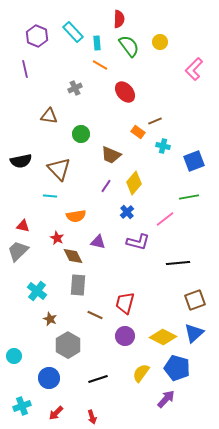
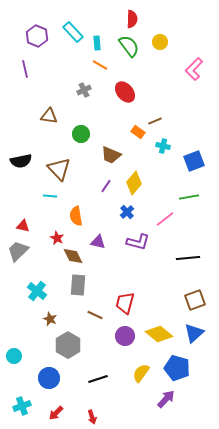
red semicircle at (119, 19): moved 13 px right
gray cross at (75, 88): moved 9 px right, 2 px down
orange semicircle at (76, 216): rotated 90 degrees clockwise
black line at (178, 263): moved 10 px right, 5 px up
yellow diamond at (163, 337): moved 4 px left, 3 px up; rotated 12 degrees clockwise
